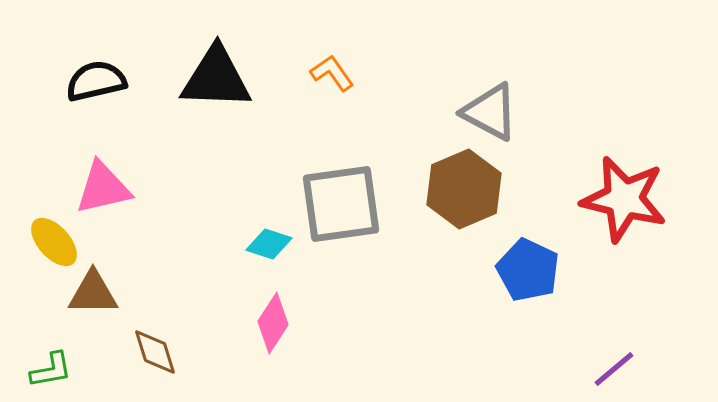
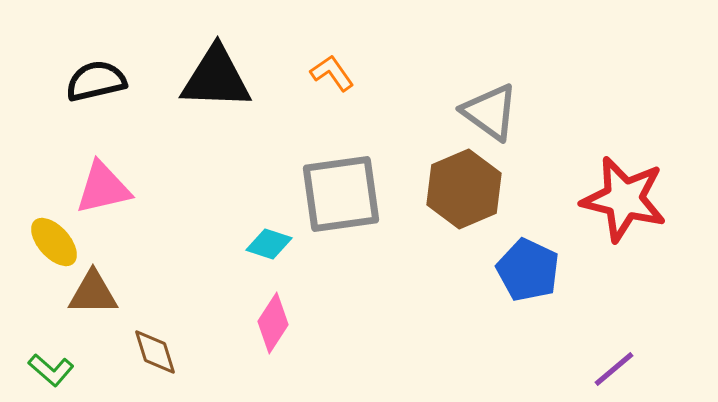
gray triangle: rotated 8 degrees clockwise
gray square: moved 10 px up
green L-shape: rotated 51 degrees clockwise
